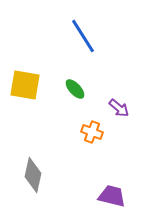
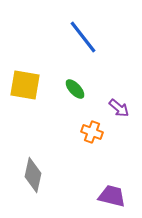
blue line: moved 1 px down; rotated 6 degrees counterclockwise
